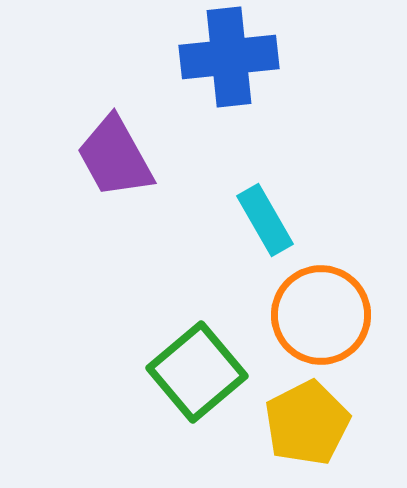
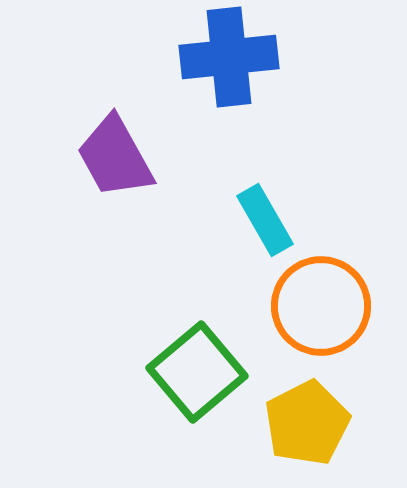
orange circle: moved 9 px up
